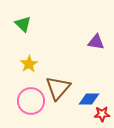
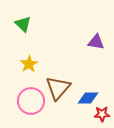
blue diamond: moved 1 px left, 1 px up
